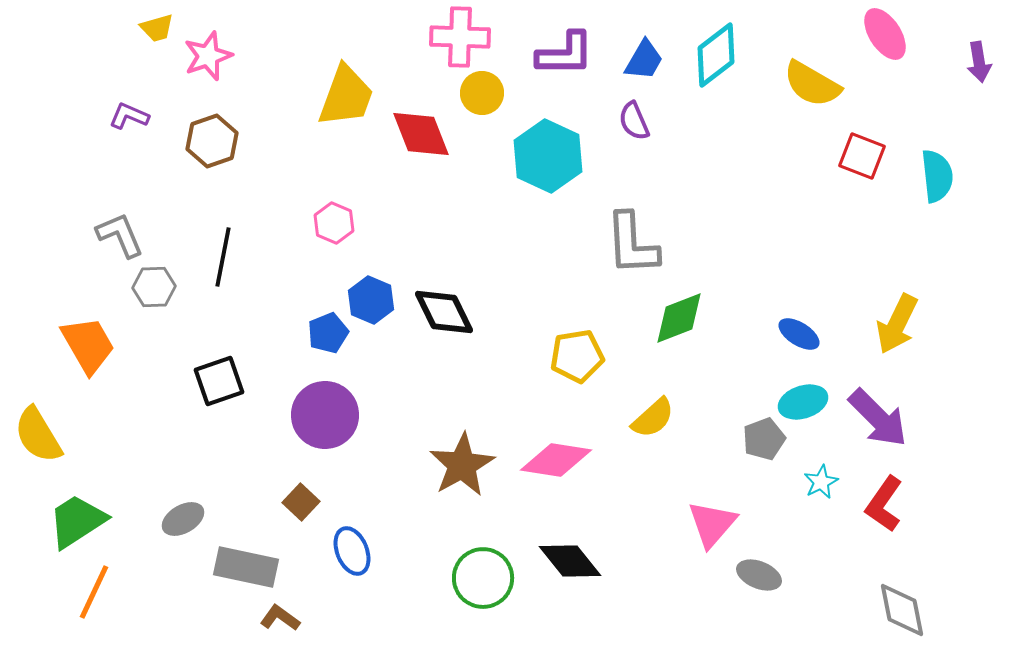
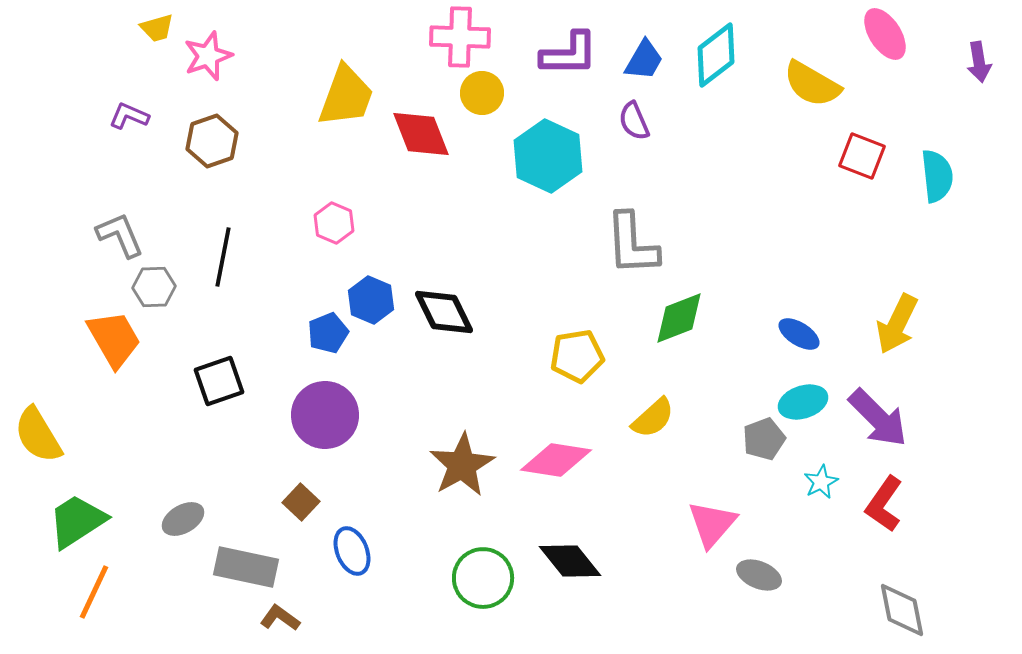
purple L-shape at (565, 54): moved 4 px right
orange trapezoid at (88, 345): moved 26 px right, 6 px up
